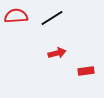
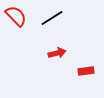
red semicircle: rotated 50 degrees clockwise
